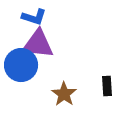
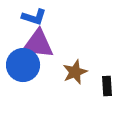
blue circle: moved 2 px right
brown star: moved 11 px right, 22 px up; rotated 15 degrees clockwise
